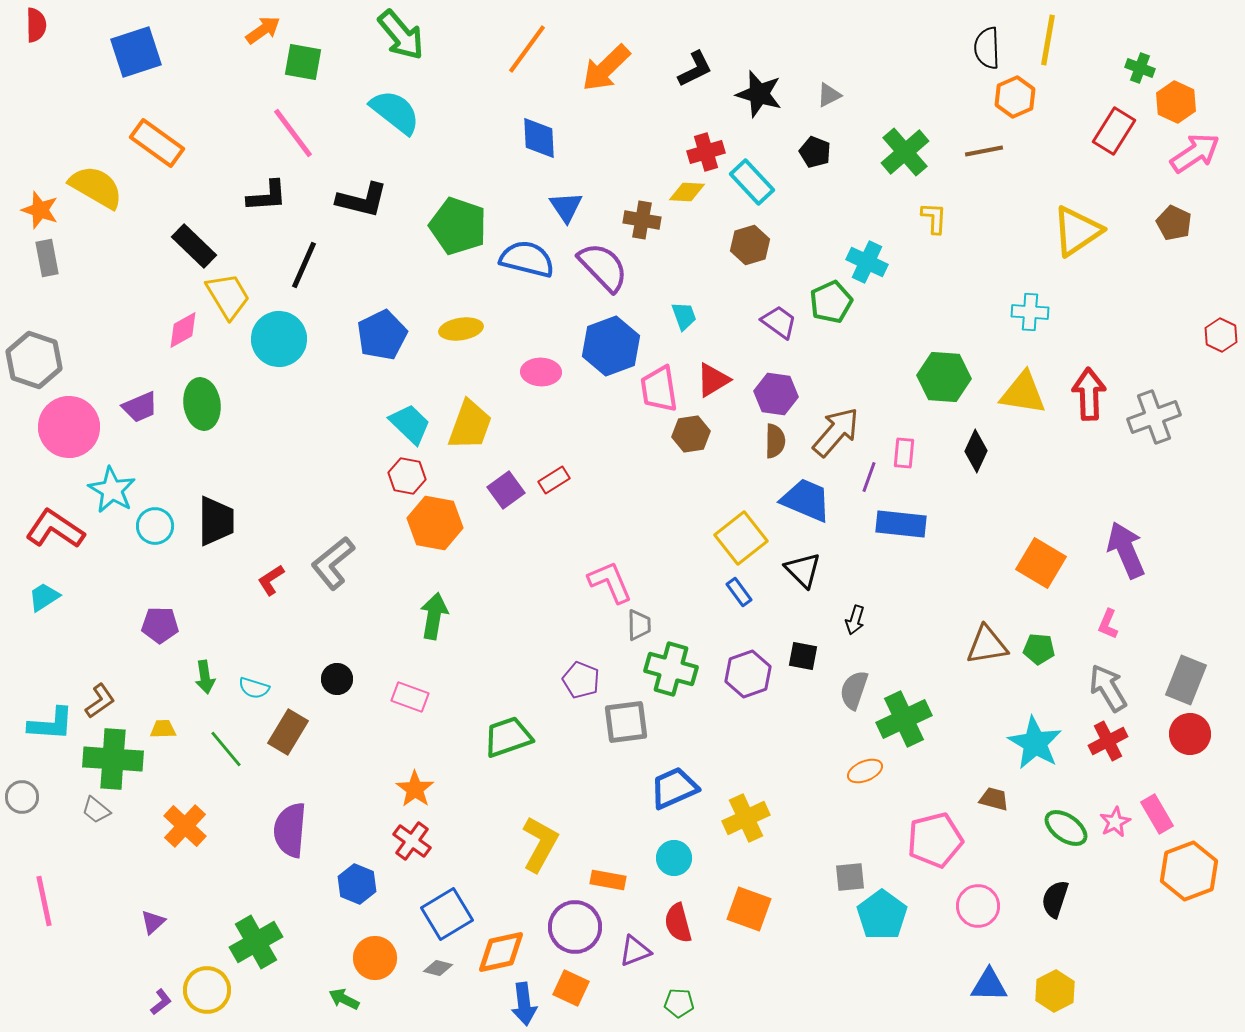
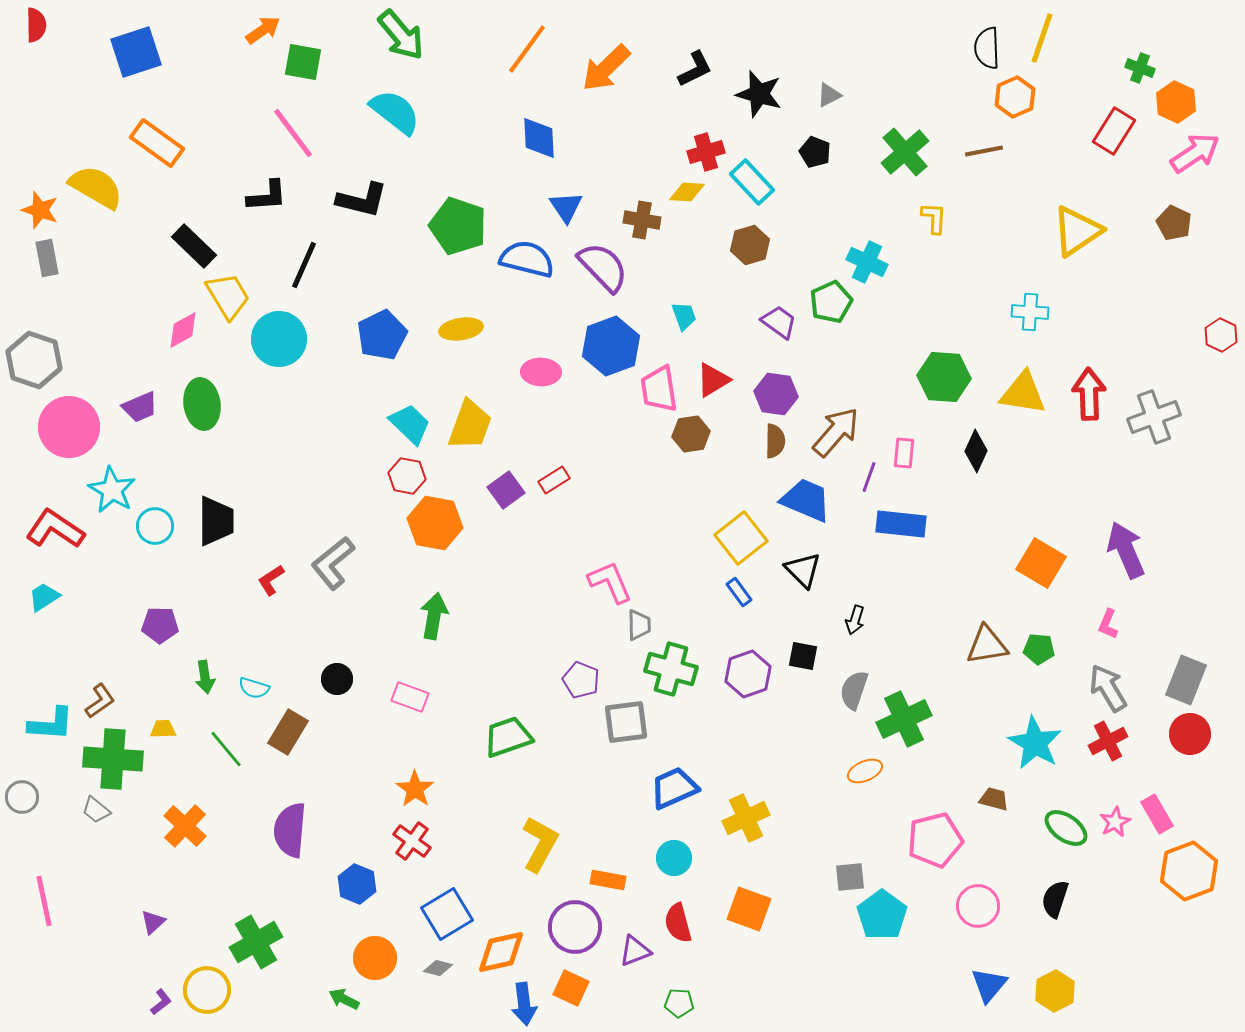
yellow line at (1048, 40): moved 6 px left, 2 px up; rotated 9 degrees clockwise
blue triangle at (989, 985): rotated 51 degrees counterclockwise
